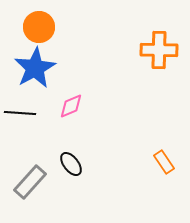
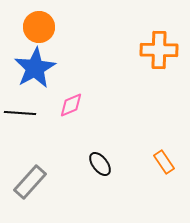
pink diamond: moved 1 px up
black ellipse: moved 29 px right
